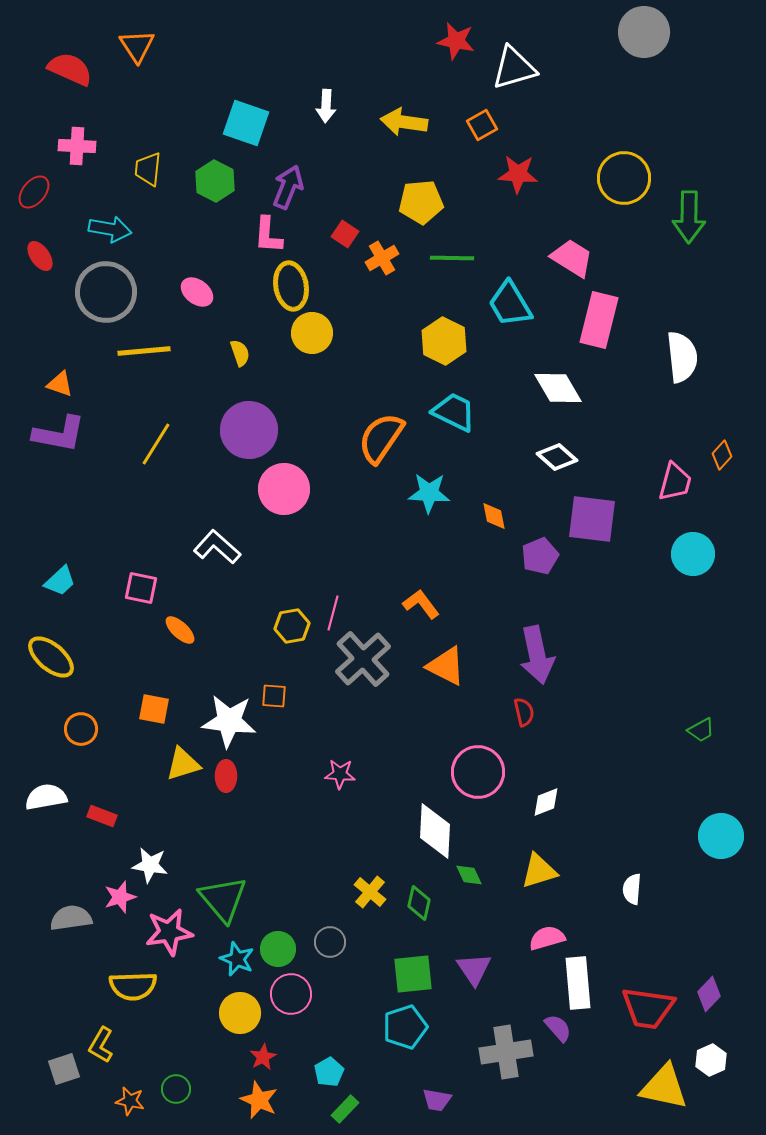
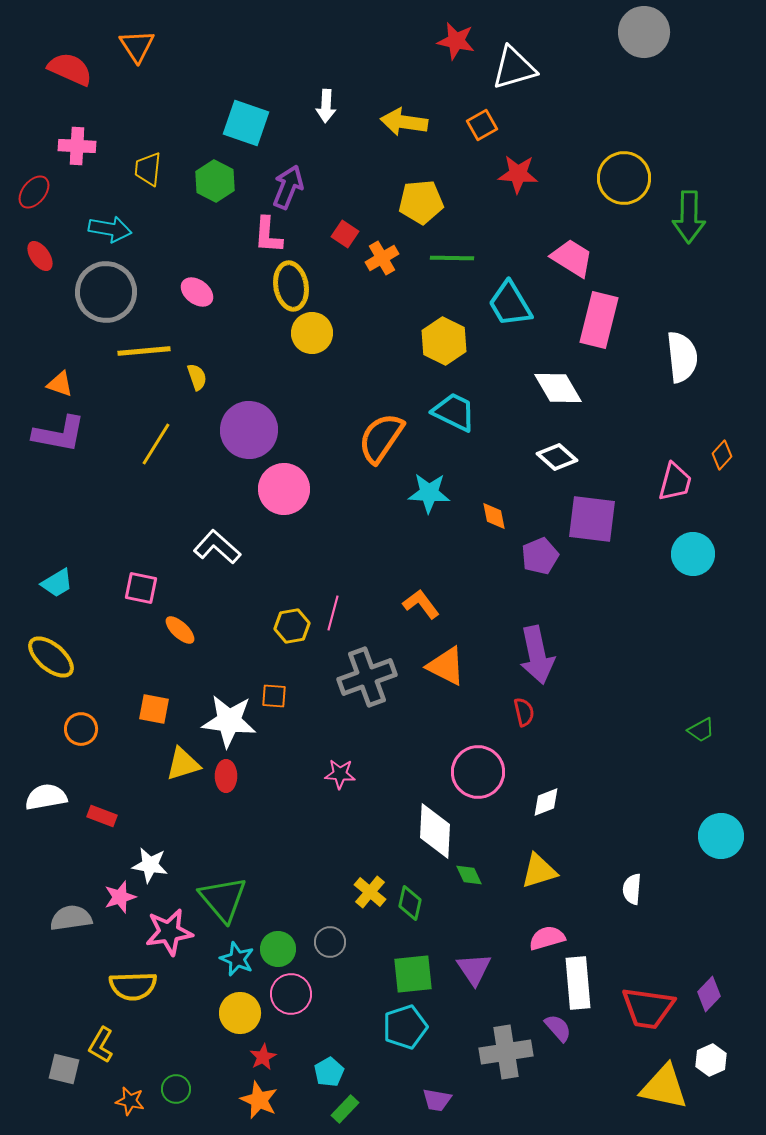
yellow semicircle at (240, 353): moved 43 px left, 24 px down
cyan trapezoid at (60, 581): moved 3 px left, 2 px down; rotated 12 degrees clockwise
gray cross at (363, 659): moved 4 px right, 18 px down; rotated 22 degrees clockwise
green diamond at (419, 903): moved 9 px left
gray square at (64, 1069): rotated 32 degrees clockwise
